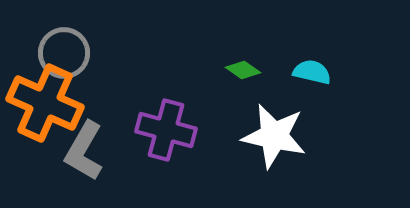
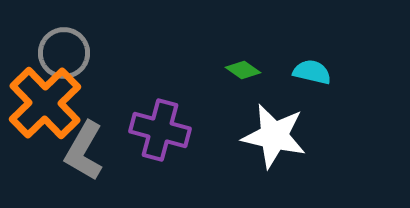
orange cross: rotated 22 degrees clockwise
purple cross: moved 6 px left
